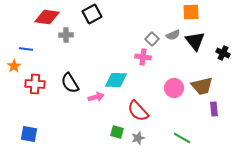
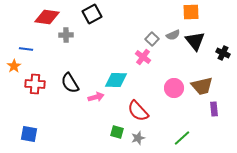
pink cross: rotated 28 degrees clockwise
green line: rotated 72 degrees counterclockwise
